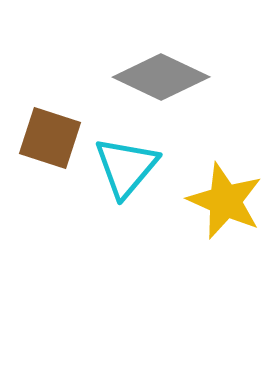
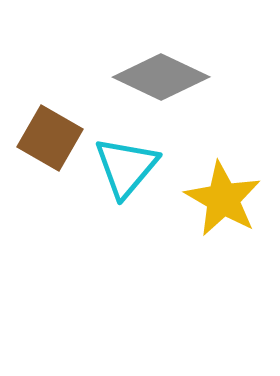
brown square: rotated 12 degrees clockwise
yellow star: moved 2 px left, 2 px up; rotated 6 degrees clockwise
